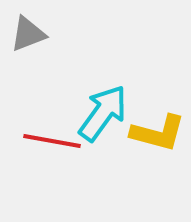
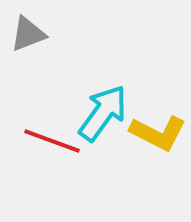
yellow L-shape: rotated 12 degrees clockwise
red line: rotated 10 degrees clockwise
